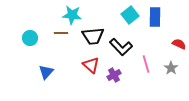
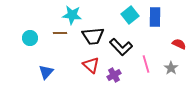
brown line: moved 1 px left
